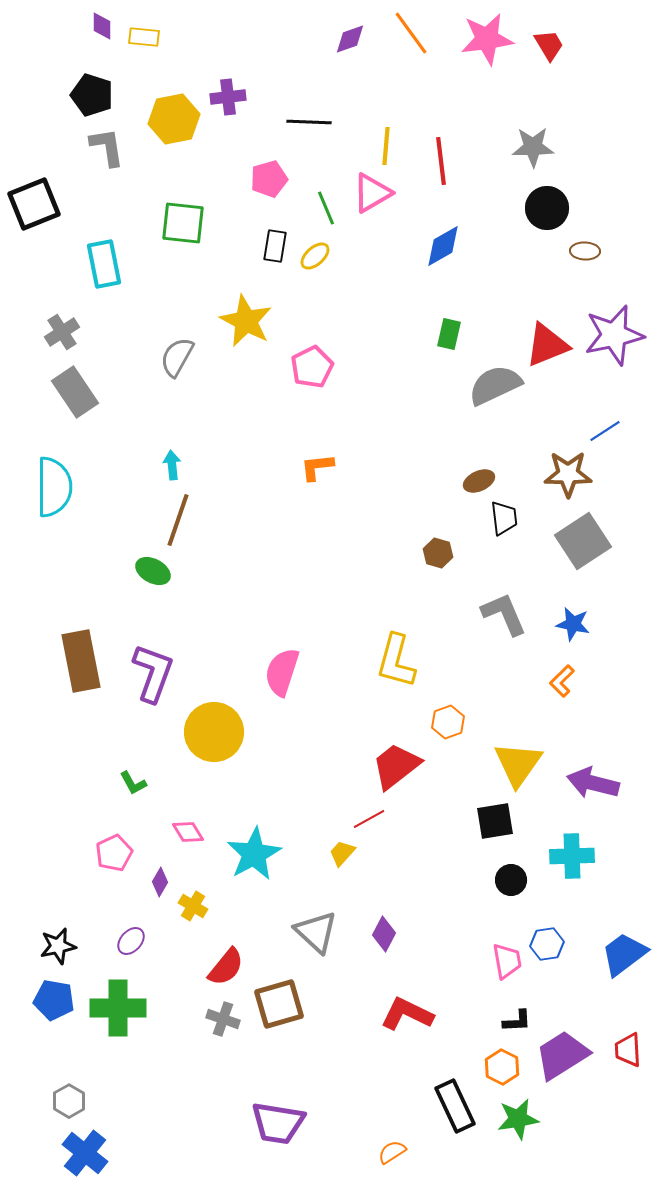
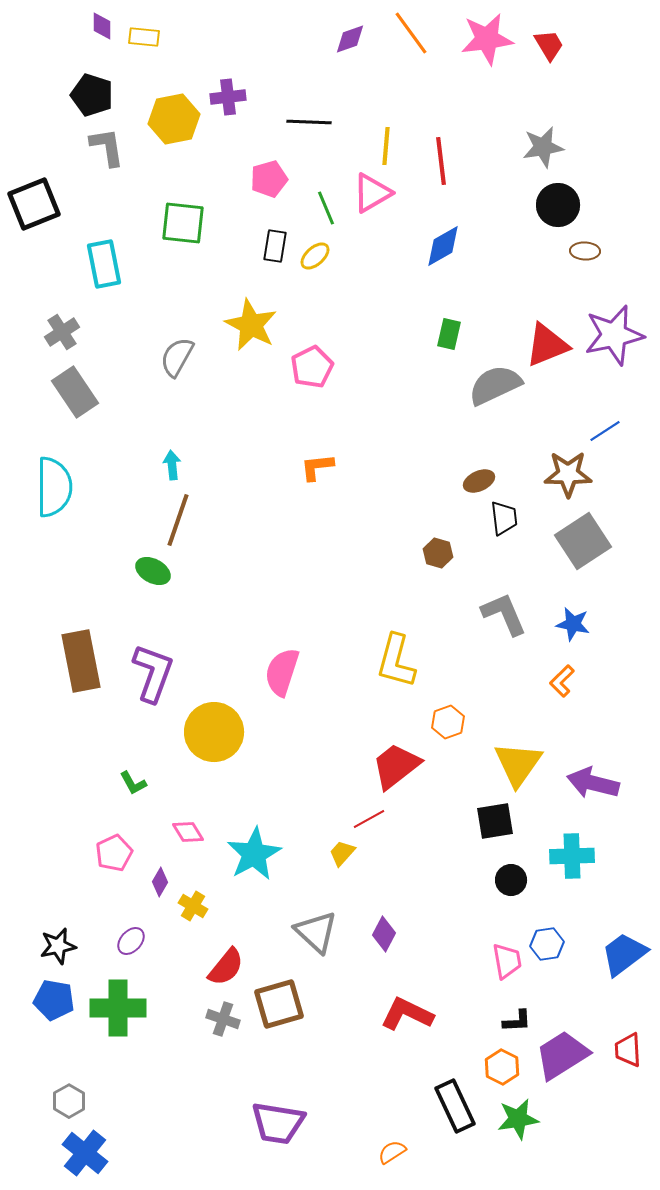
gray star at (533, 147): moved 10 px right; rotated 9 degrees counterclockwise
black circle at (547, 208): moved 11 px right, 3 px up
yellow star at (246, 321): moved 5 px right, 4 px down
